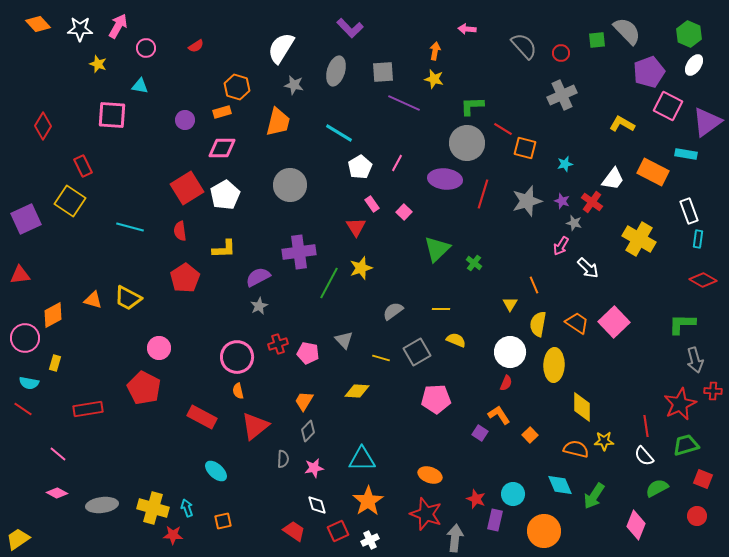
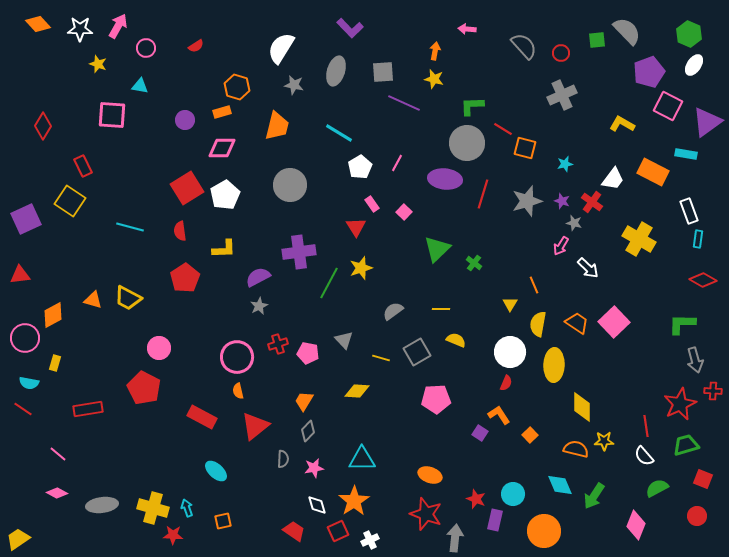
orange trapezoid at (278, 122): moved 1 px left, 4 px down
orange star at (368, 501): moved 14 px left
